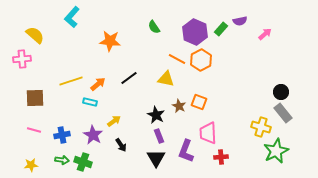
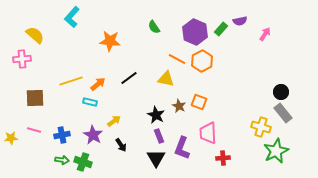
pink arrow: rotated 16 degrees counterclockwise
orange hexagon: moved 1 px right, 1 px down
purple L-shape: moved 4 px left, 3 px up
red cross: moved 2 px right, 1 px down
yellow star: moved 20 px left, 27 px up
